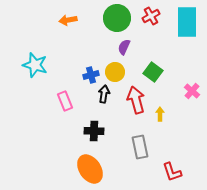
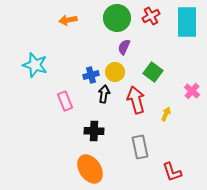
yellow arrow: moved 6 px right; rotated 24 degrees clockwise
